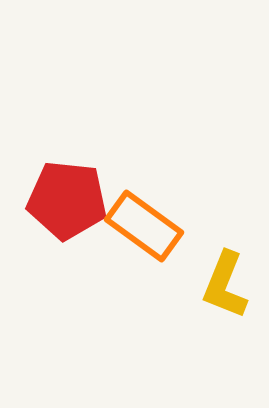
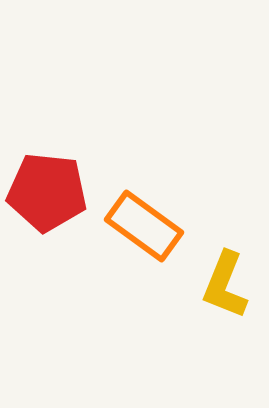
red pentagon: moved 20 px left, 8 px up
